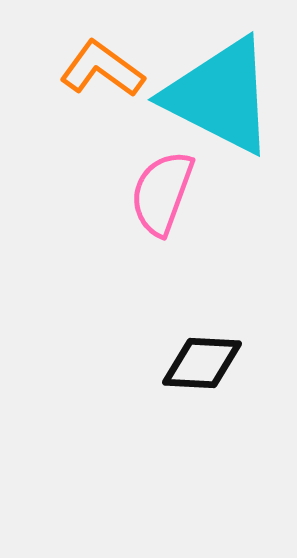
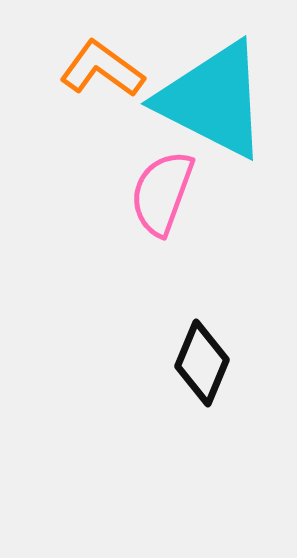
cyan triangle: moved 7 px left, 4 px down
black diamond: rotated 70 degrees counterclockwise
